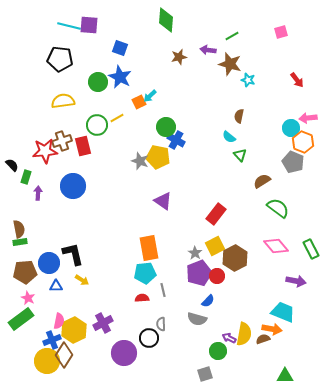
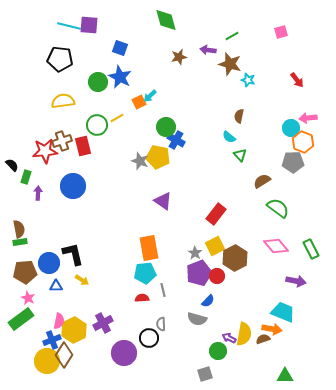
green diamond at (166, 20): rotated 20 degrees counterclockwise
gray pentagon at (293, 162): rotated 25 degrees counterclockwise
